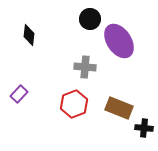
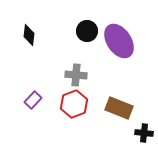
black circle: moved 3 px left, 12 px down
gray cross: moved 9 px left, 8 px down
purple rectangle: moved 14 px right, 6 px down
black cross: moved 5 px down
